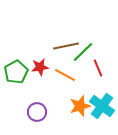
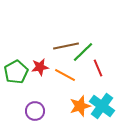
purple circle: moved 2 px left, 1 px up
